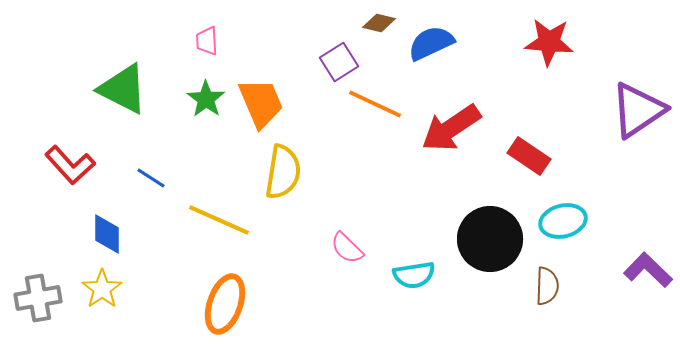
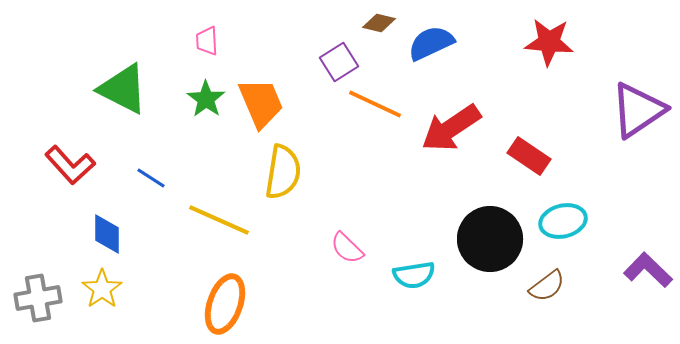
brown semicircle: rotated 51 degrees clockwise
